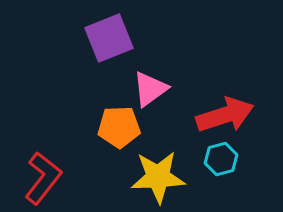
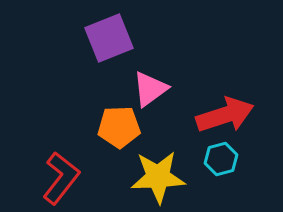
red L-shape: moved 18 px right
